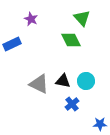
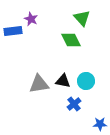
blue rectangle: moved 1 px right, 13 px up; rotated 18 degrees clockwise
gray triangle: rotated 35 degrees counterclockwise
blue cross: moved 2 px right
